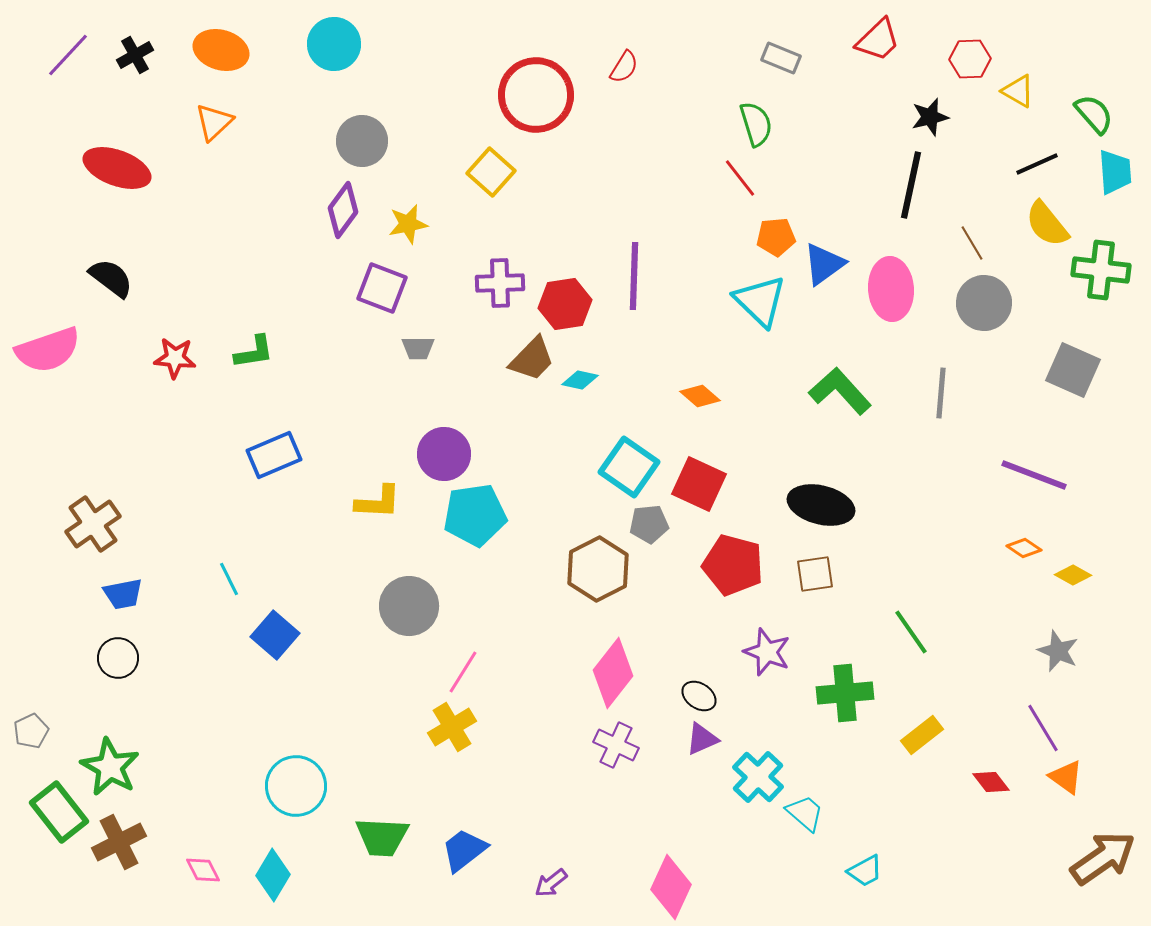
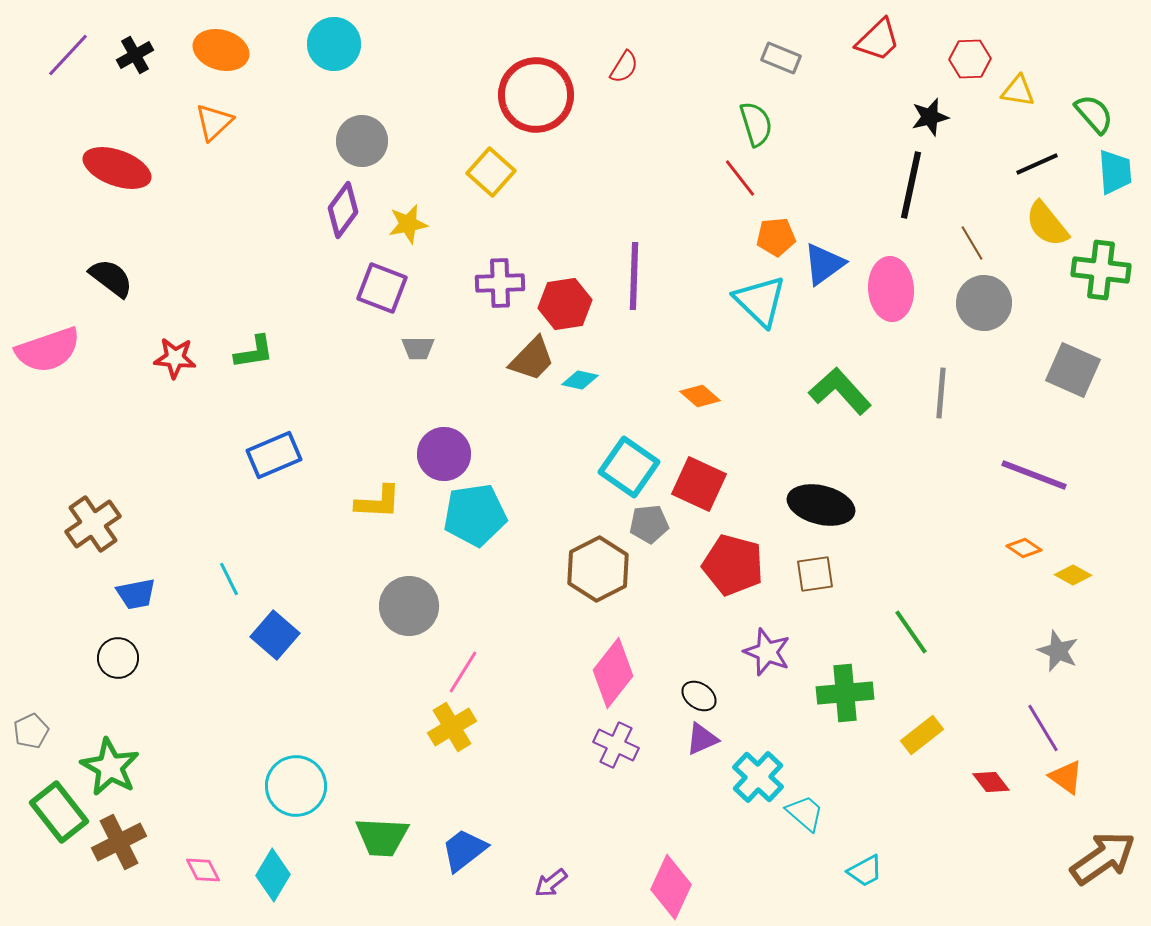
yellow triangle at (1018, 91): rotated 21 degrees counterclockwise
blue trapezoid at (123, 594): moved 13 px right
